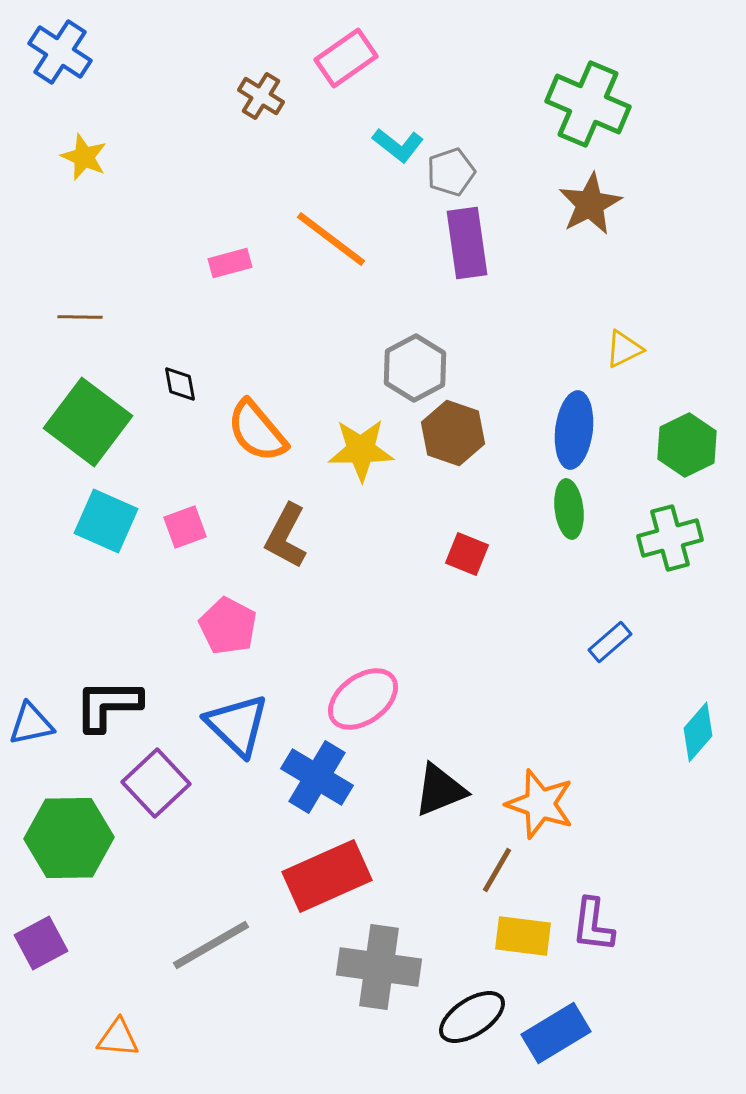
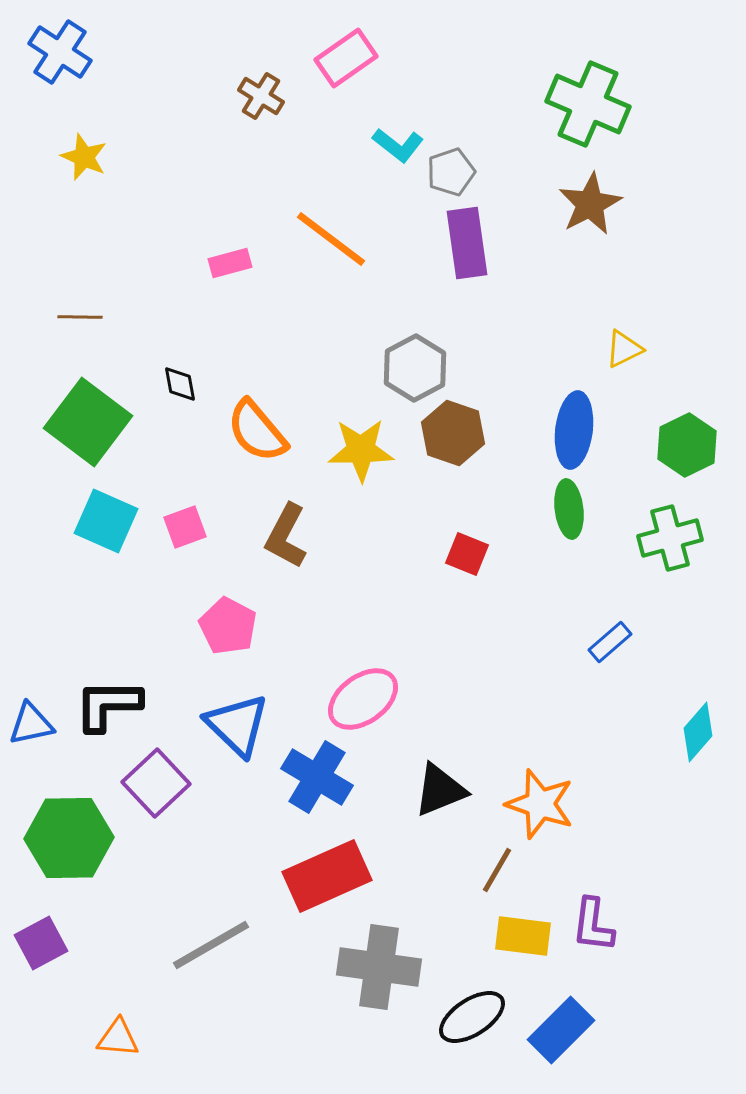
blue rectangle at (556, 1033): moved 5 px right, 3 px up; rotated 14 degrees counterclockwise
